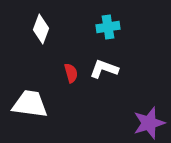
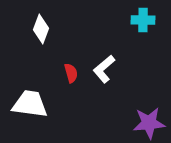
cyan cross: moved 35 px right, 7 px up; rotated 10 degrees clockwise
white L-shape: rotated 60 degrees counterclockwise
purple star: rotated 12 degrees clockwise
